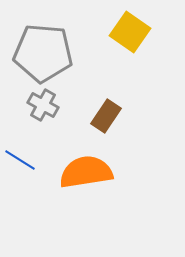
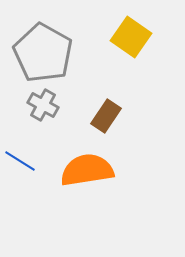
yellow square: moved 1 px right, 5 px down
gray pentagon: rotated 24 degrees clockwise
blue line: moved 1 px down
orange semicircle: moved 1 px right, 2 px up
